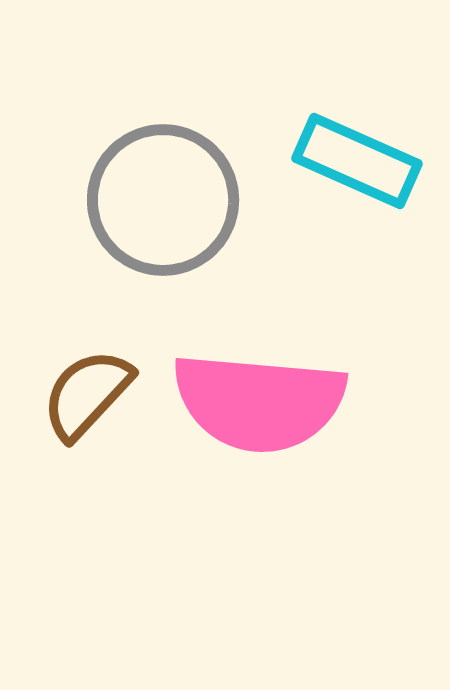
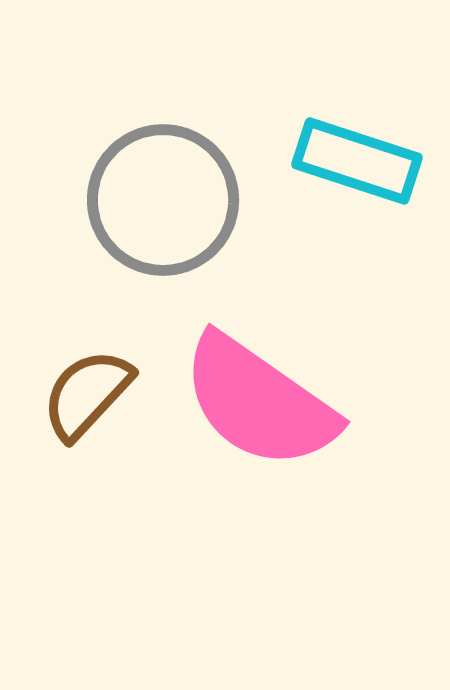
cyan rectangle: rotated 6 degrees counterclockwise
pink semicircle: rotated 30 degrees clockwise
